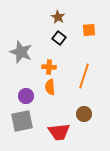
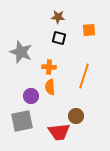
brown star: rotated 24 degrees counterclockwise
black square: rotated 24 degrees counterclockwise
purple circle: moved 5 px right
brown circle: moved 8 px left, 2 px down
